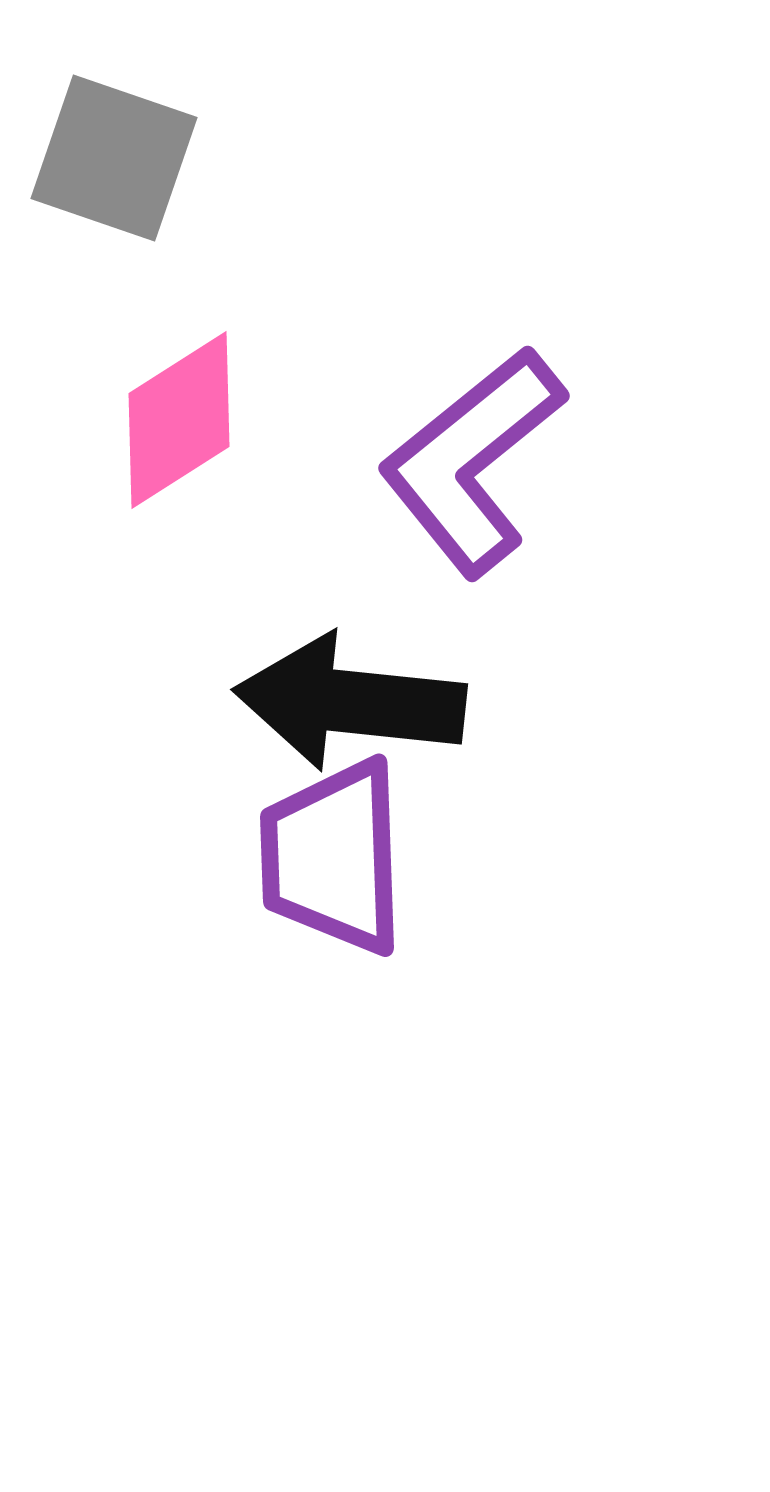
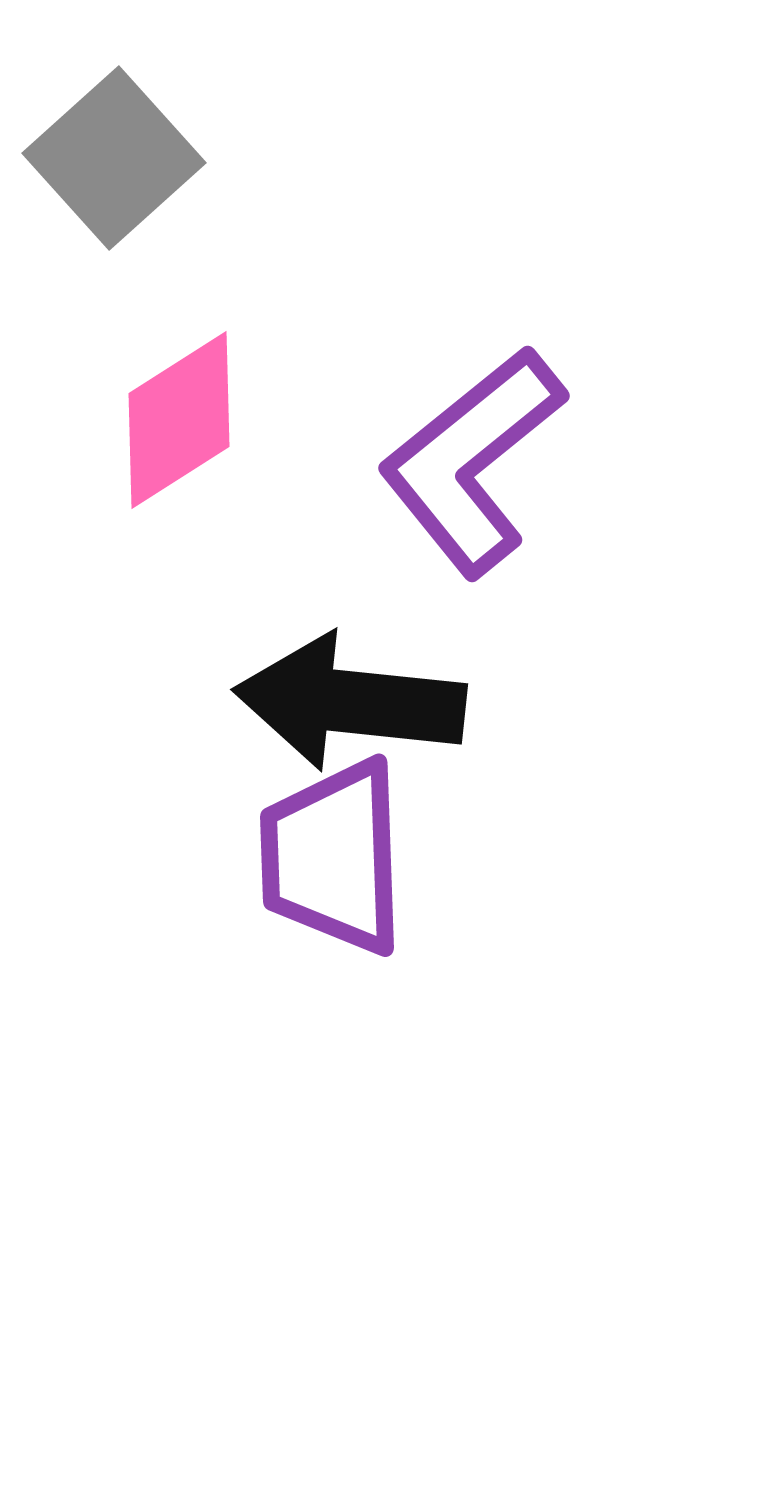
gray square: rotated 29 degrees clockwise
